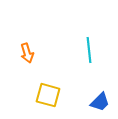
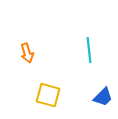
blue trapezoid: moved 3 px right, 5 px up
